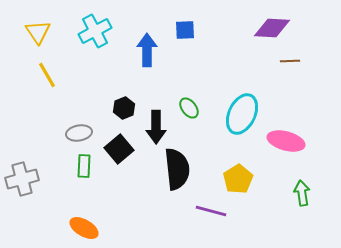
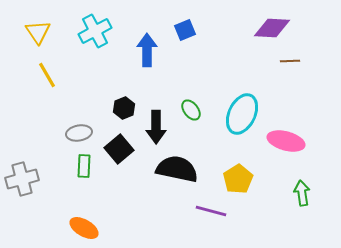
blue square: rotated 20 degrees counterclockwise
green ellipse: moved 2 px right, 2 px down
black semicircle: rotated 72 degrees counterclockwise
